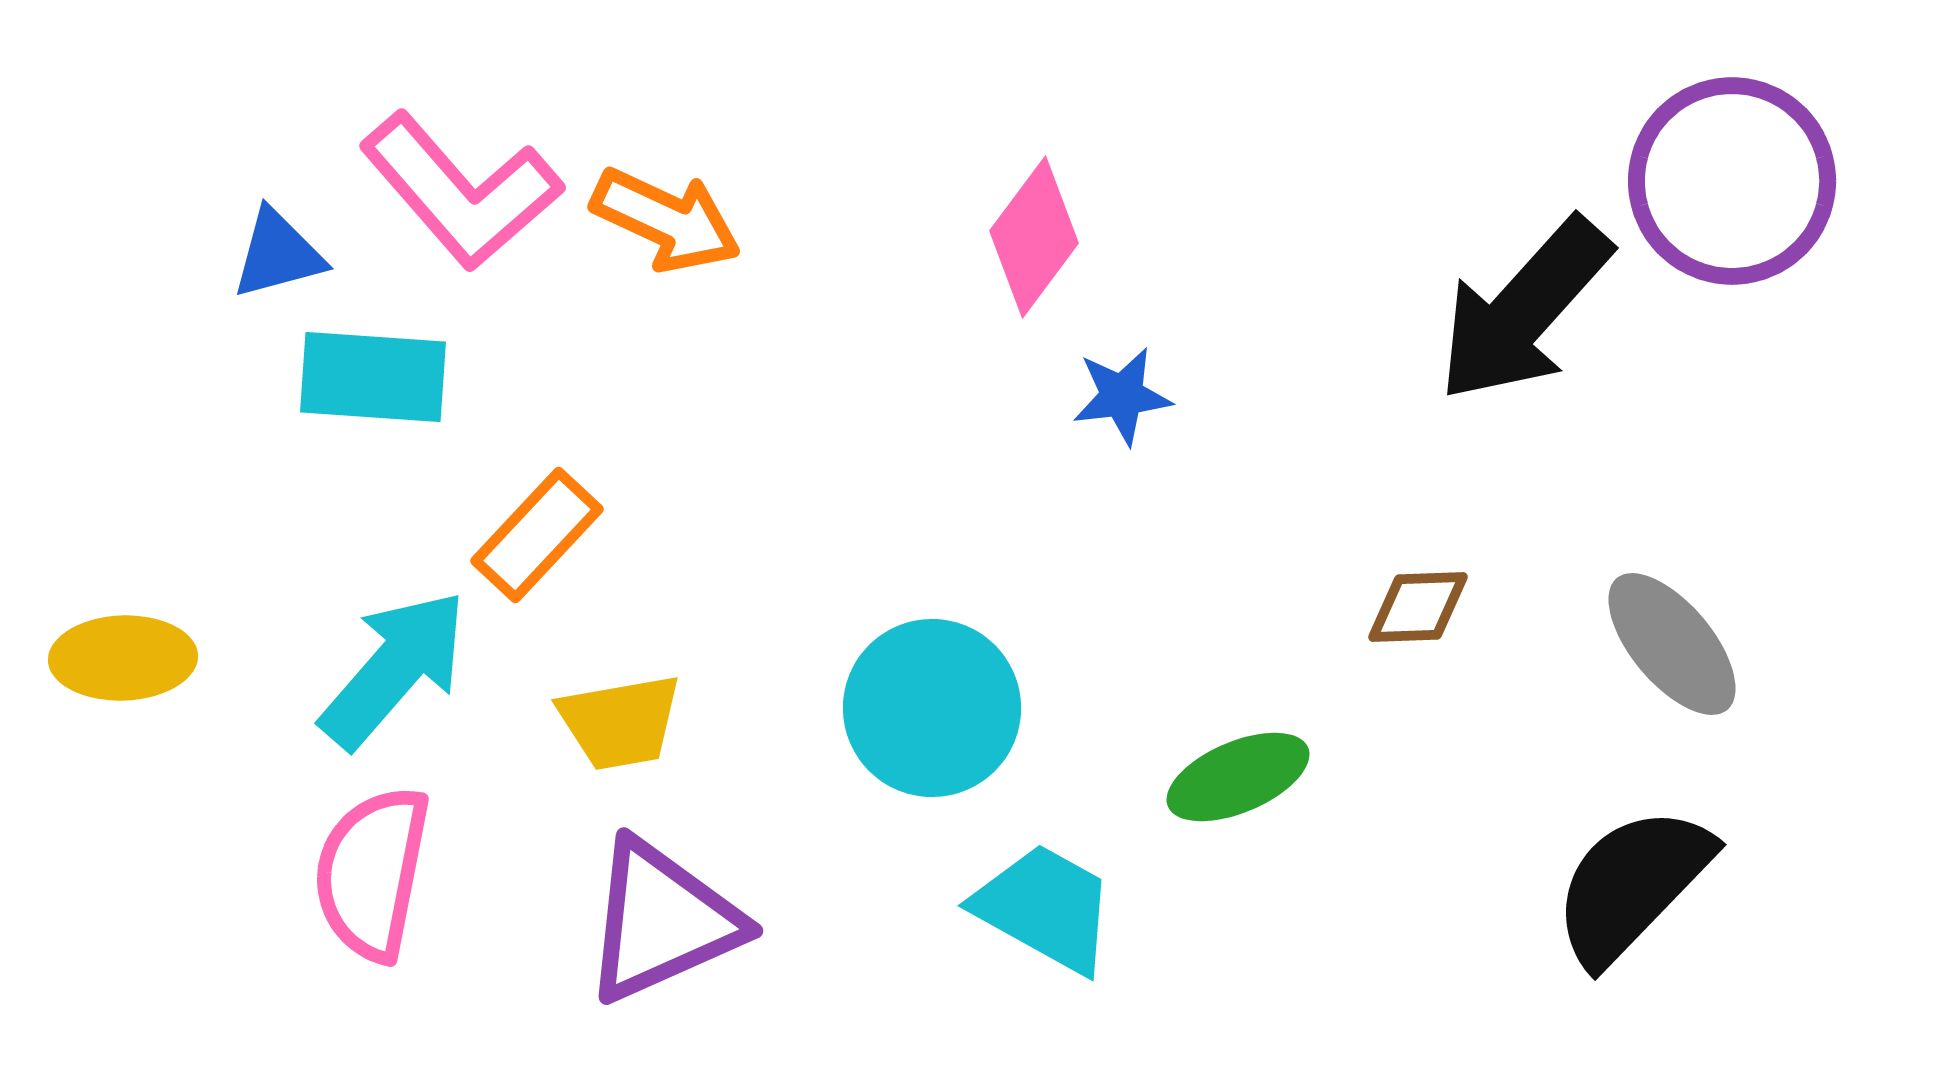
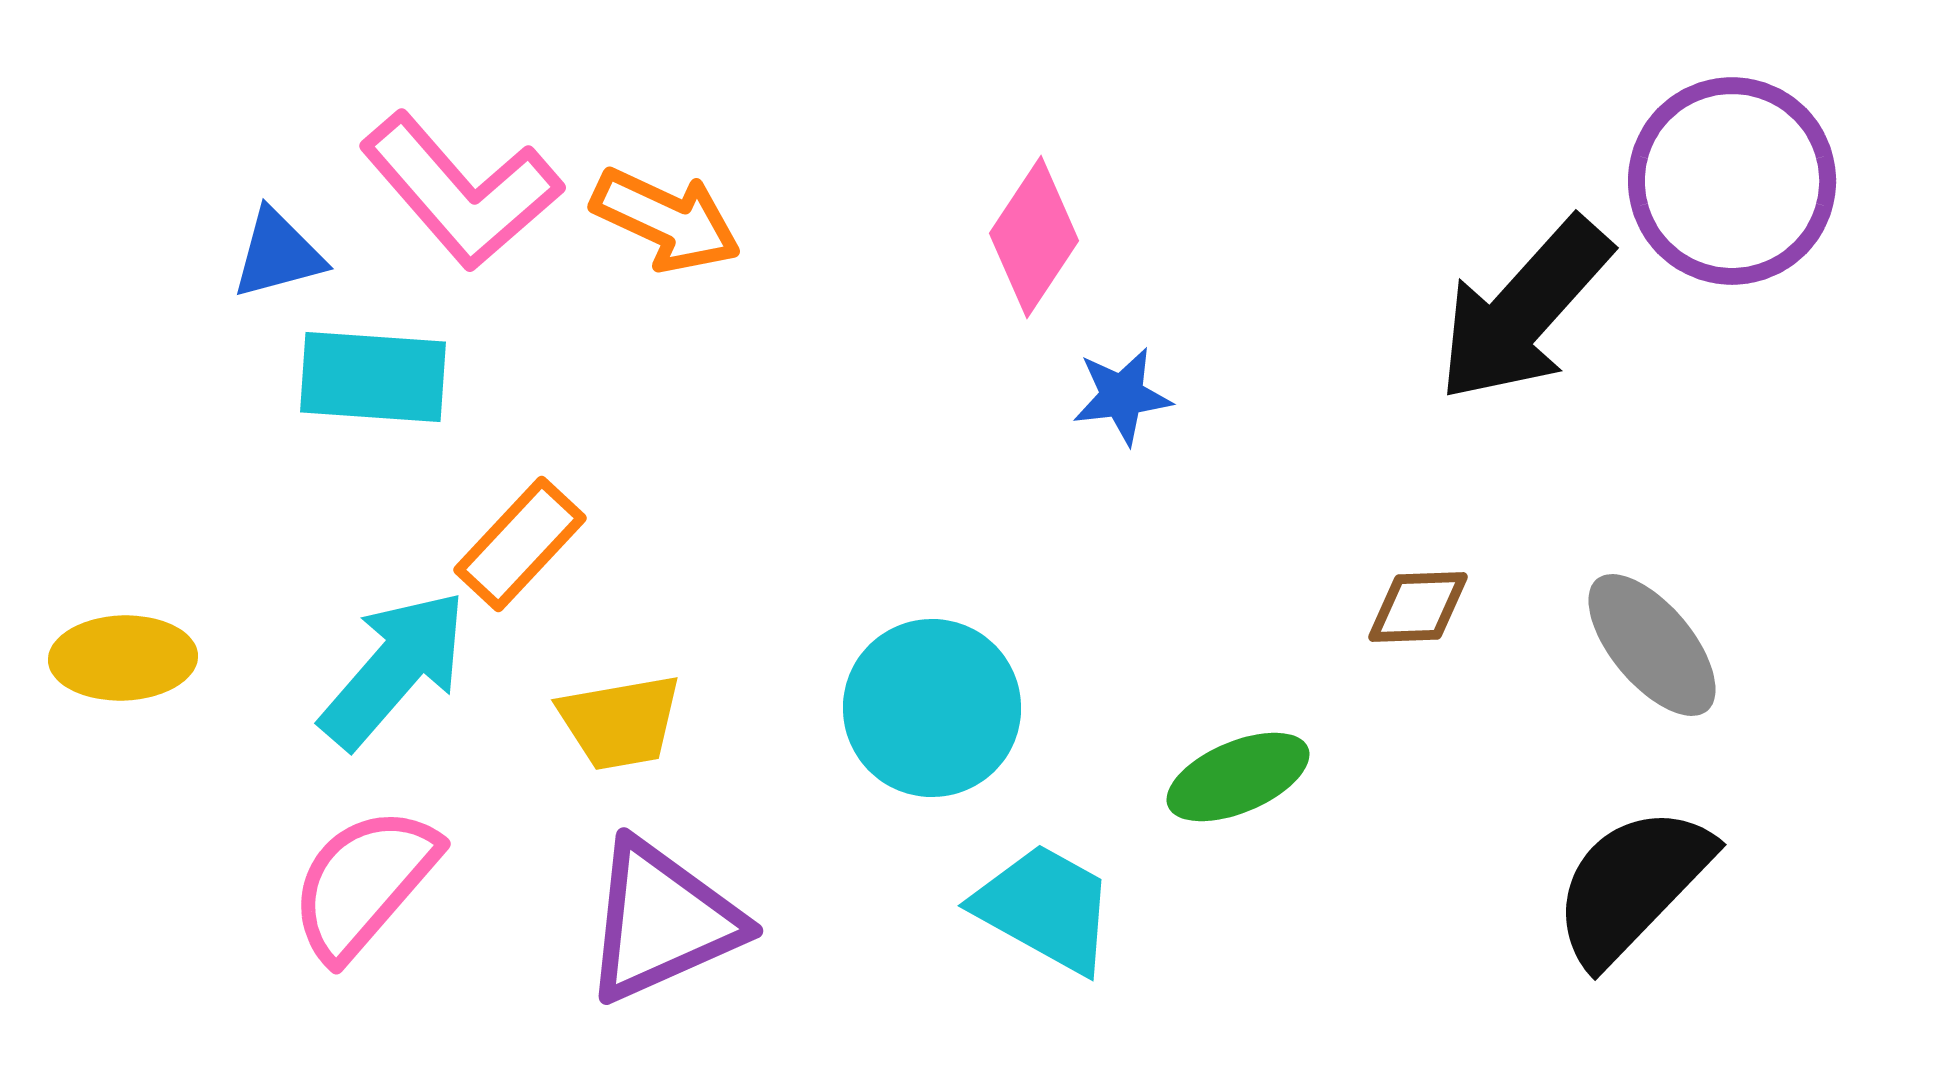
pink diamond: rotated 3 degrees counterclockwise
orange rectangle: moved 17 px left, 9 px down
gray ellipse: moved 20 px left, 1 px down
pink semicircle: moved 8 px left, 10 px down; rotated 30 degrees clockwise
